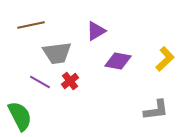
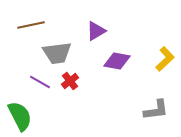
purple diamond: moved 1 px left
